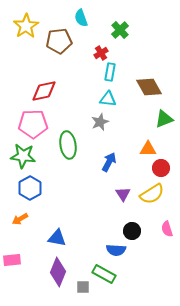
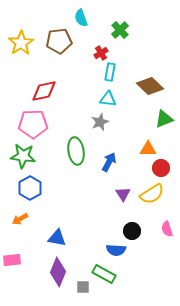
yellow star: moved 5 px left, 17 px down
brown diamond: moved 1 px right, 1 px up; rotated 16 degrees counterclockwise
green ellipse: moved 8 px right, 6 px down
